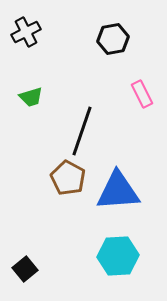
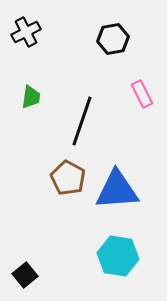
green trapezoid: rotated 65 degrees counterclockwise
black line: moved 10 px up
blue triangle: moved 1 px left, 1 px up
cyan hexagon: rotated 12 degrees clockwise
black square: moved 6 px down
